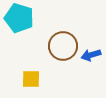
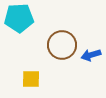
cyan pentagon: rotated 20 degrees counterclockwise
brown circle: moved 1 px left, 1 px up
